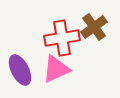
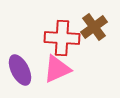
red cross: rotated 12 degrees clockwise
pink triangle: moved 1 px right
